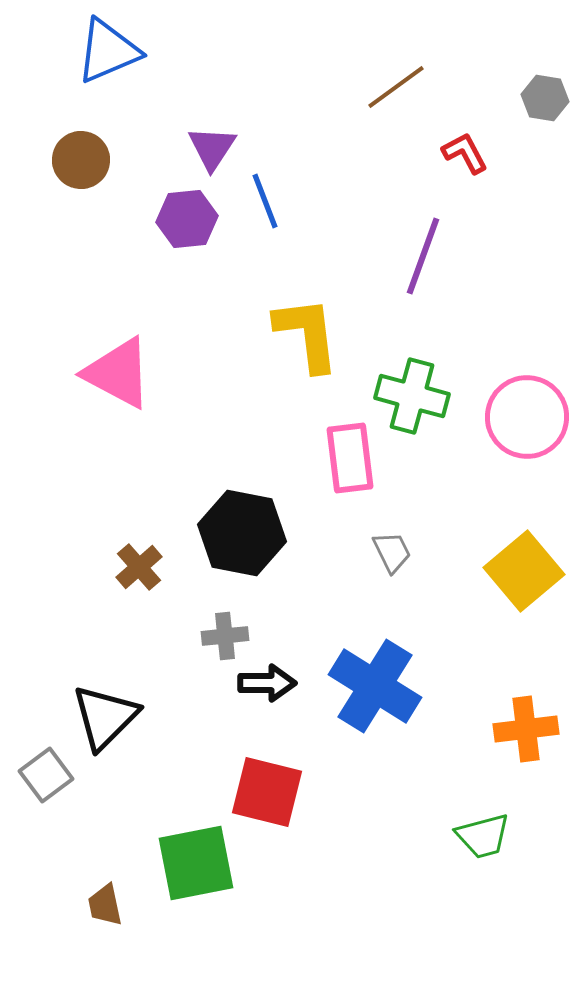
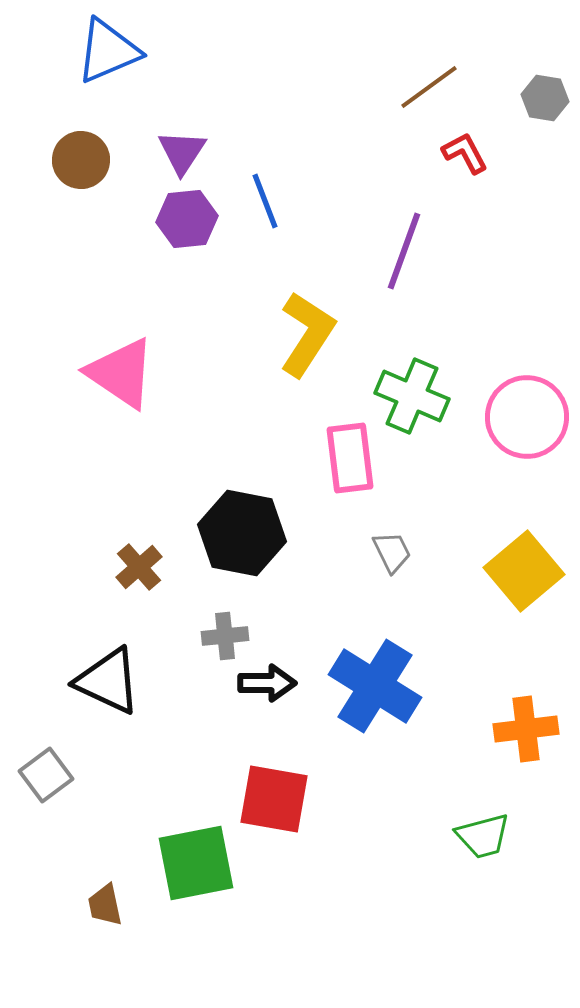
brown line: moved 33 px right
purple triangle: moved 30 px left, 4 px down
purple line: moved 19 px left, 5 px up
yellow L-shape: rotated 40 degrees clockwise
pink triangle: moved 3 px right; rotated 6 degrees clockwise
green cross: rotated 8 degrees clockwise
black triangle: moved 3 px right, 36 px up; rotated 50 degrees counterclockwise
red square: moved 7 px right, 7 px down; rotated 4 degrees counterclockwise
